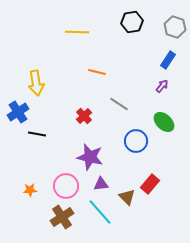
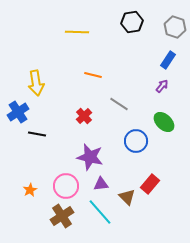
orange line: moved 4 px left, 3 px down
orange star: rotated 24 degrees counterclockwise
brown cross: moved 1 px up
